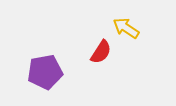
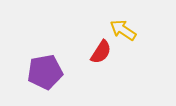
yellow arrow: moved 3 px left, 2 px down
